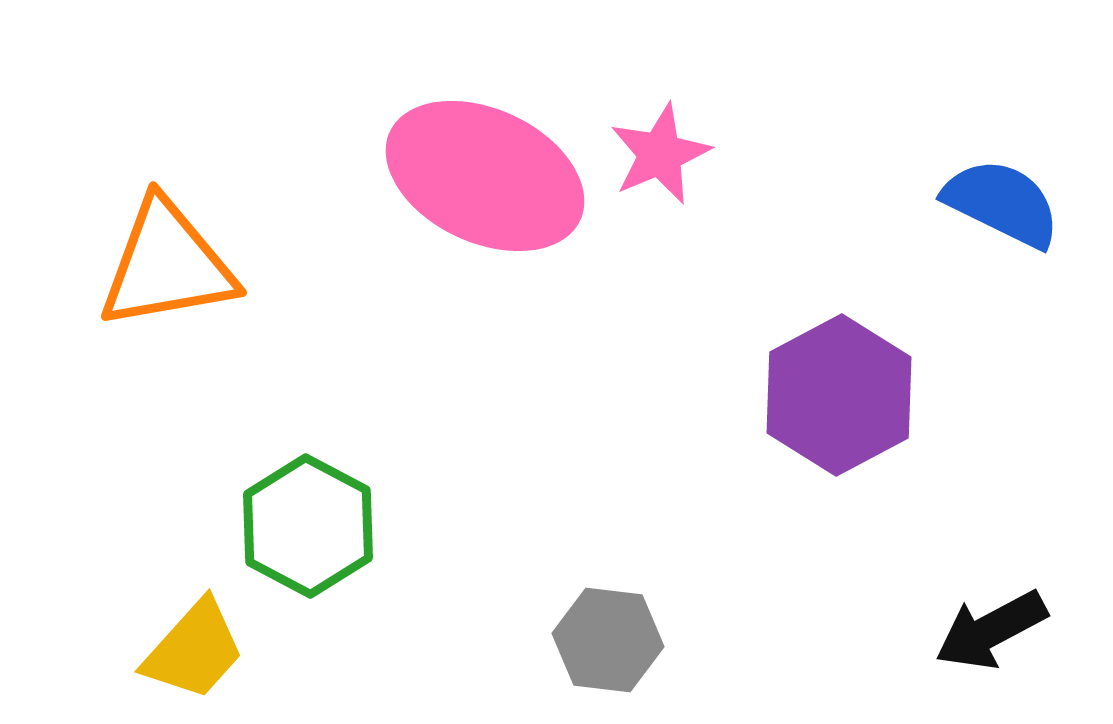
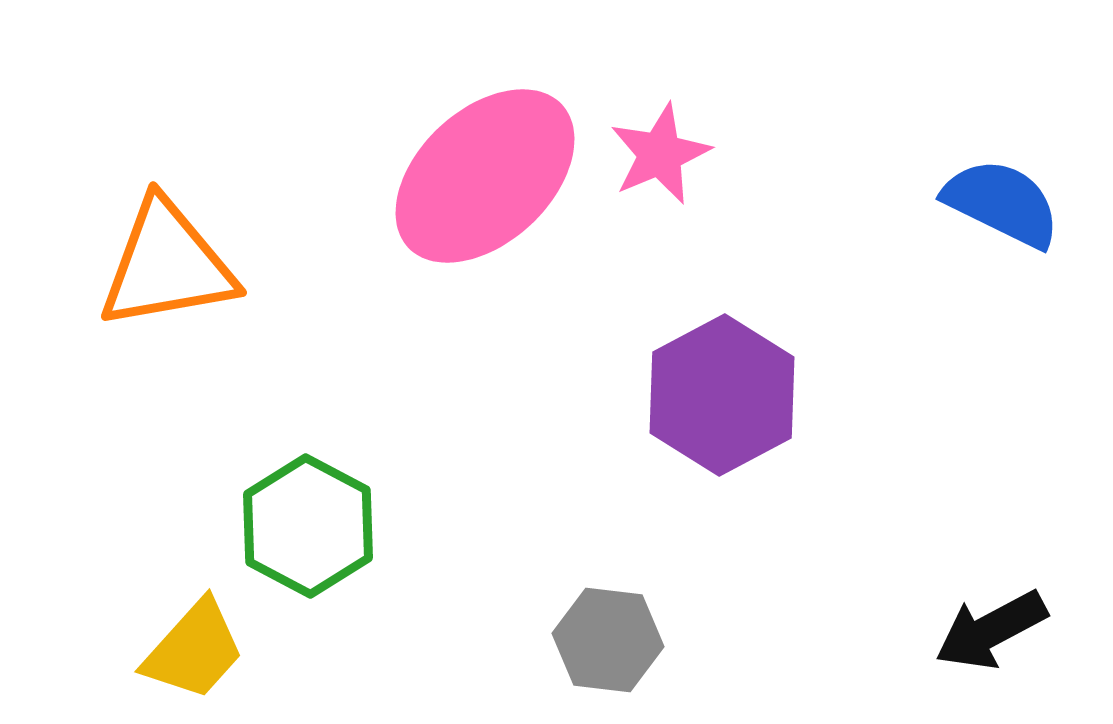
pink ellipse: rotated 68 degrees counterclockwise
purple hexagon: moved 117 px left
